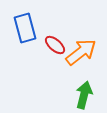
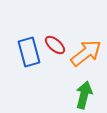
blue rectangle: moved 4 px right, 24 px down
orange arrow: moved 5 px right, 1 px down
